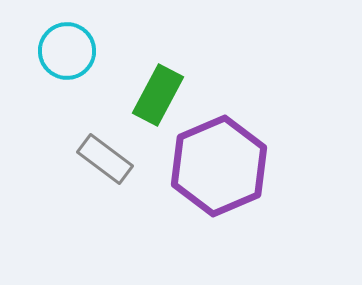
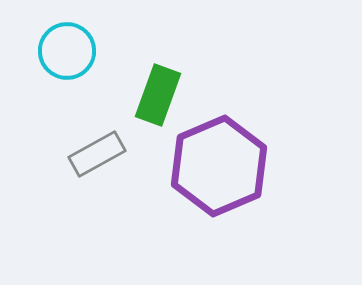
green rectangle: rotated 8 degrees counterclockwise
gray rectangle: moved 8 px left, 5 px up; rotated 66 degrees counterclockwise
